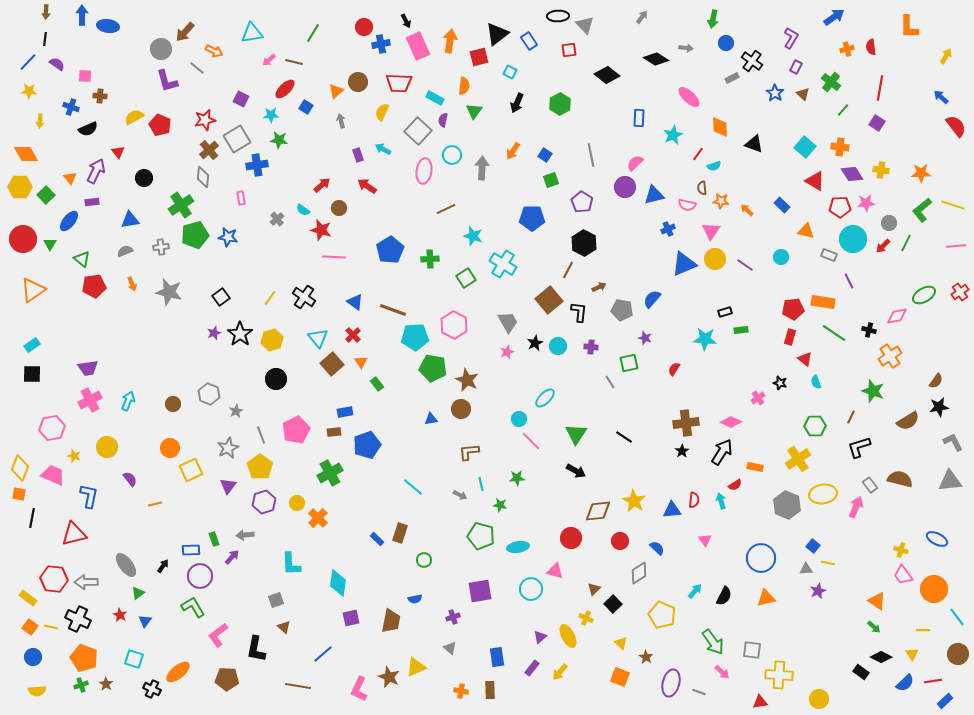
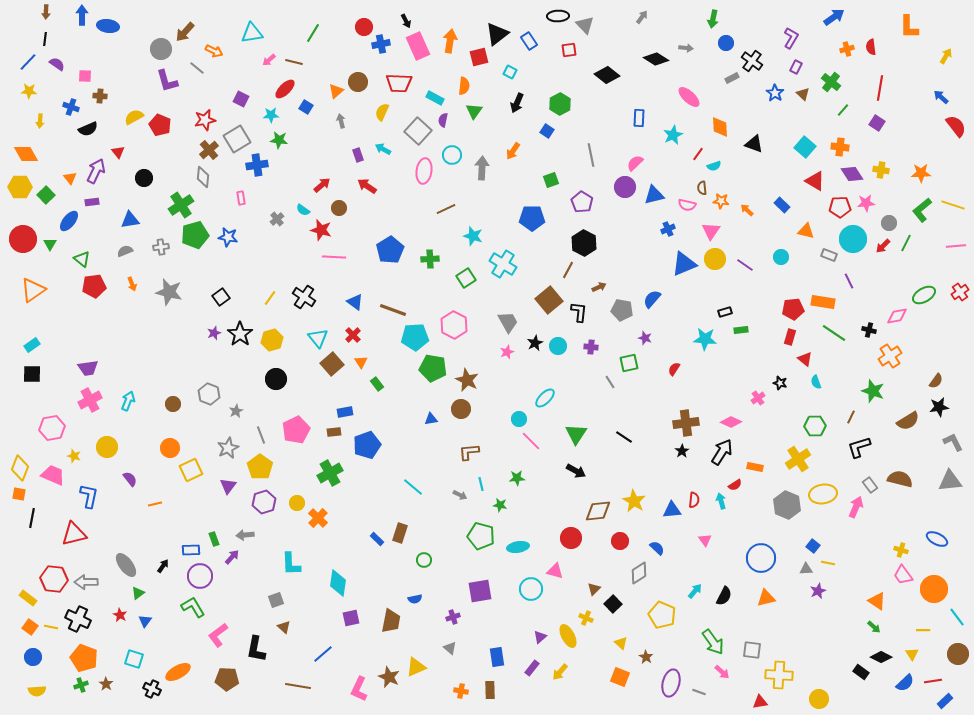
blue square at (545, 155): moved 2 px right, 24 px up
orange ellipse at (178, 672): rotated 10 degrees clockwise
